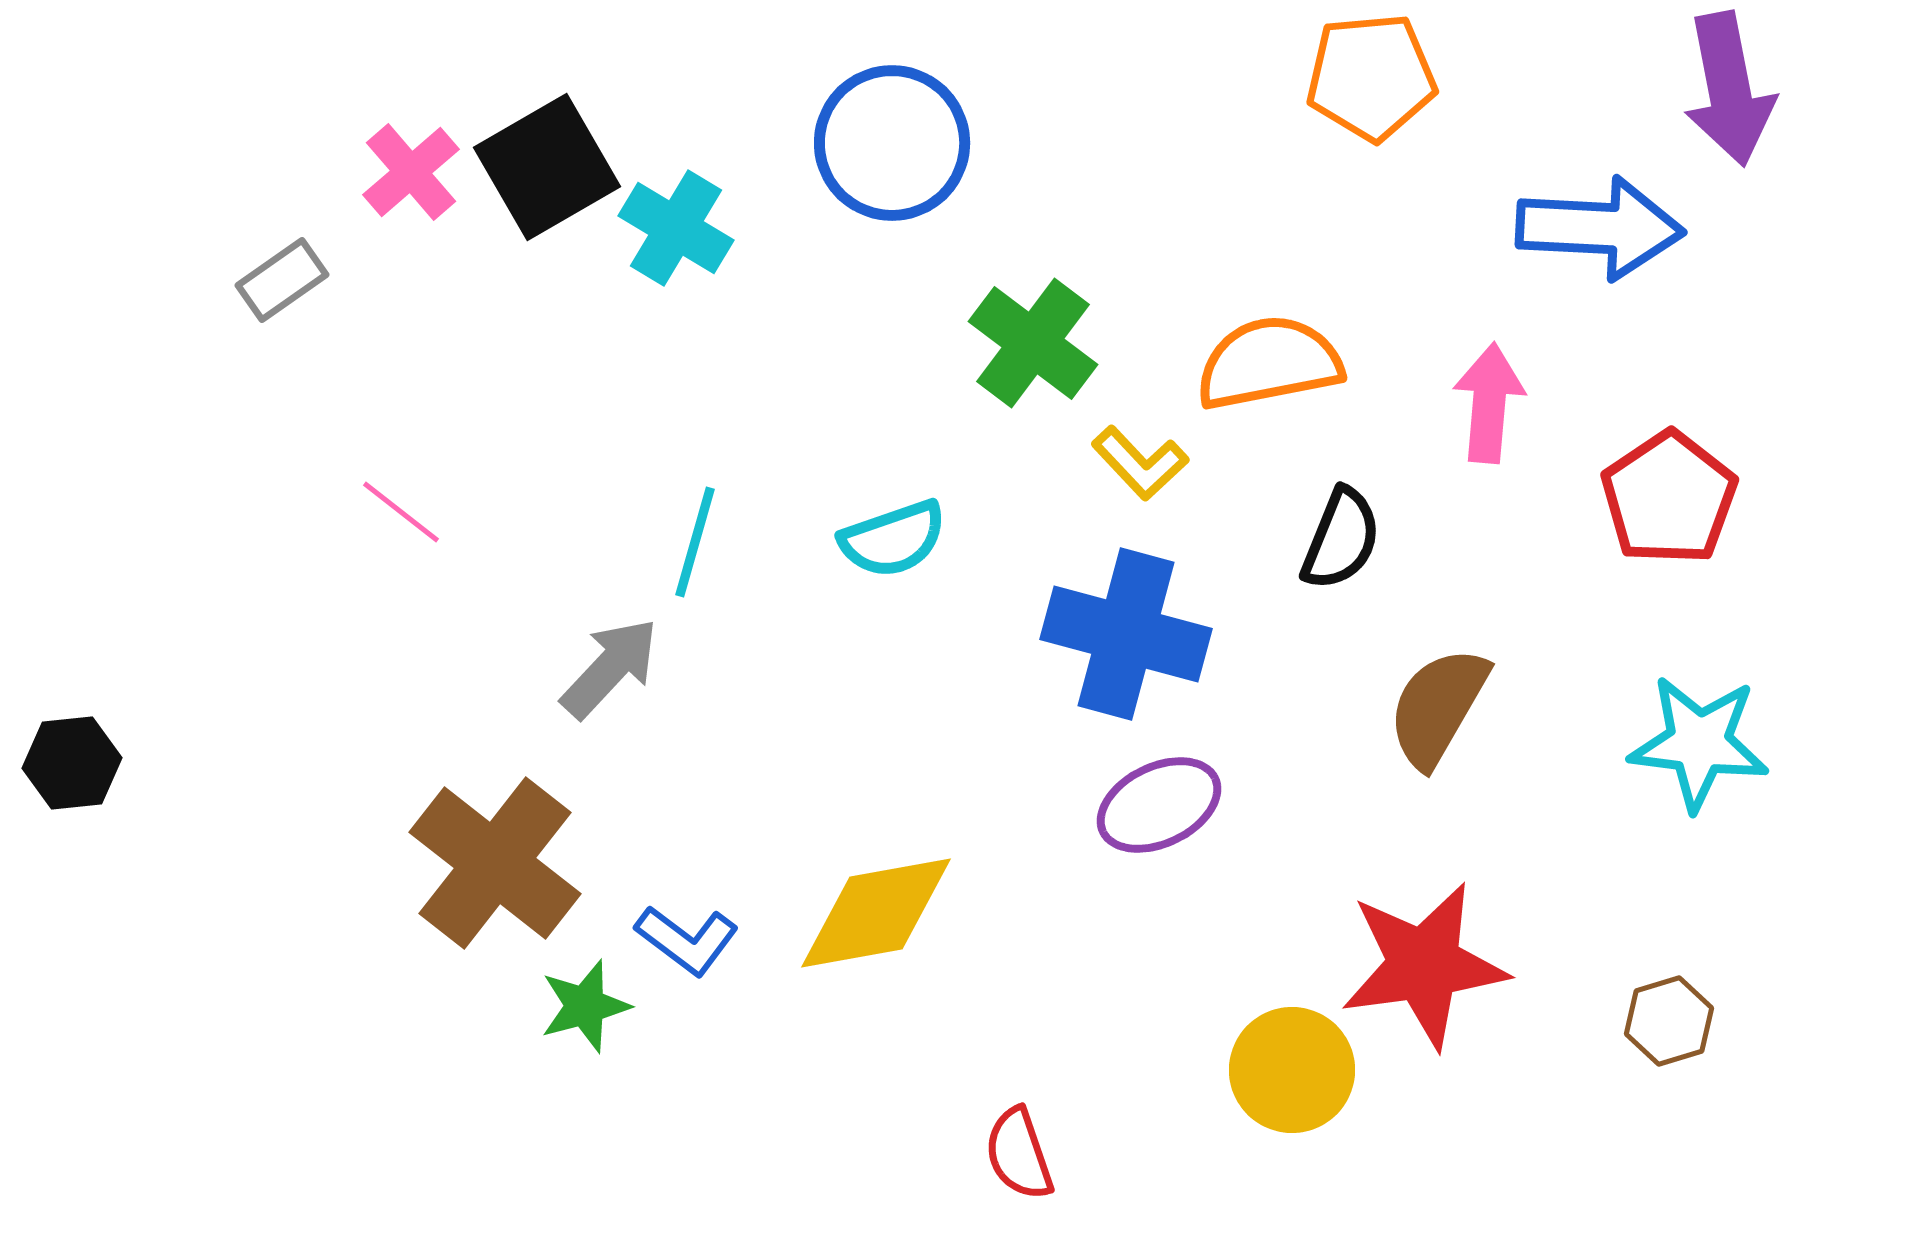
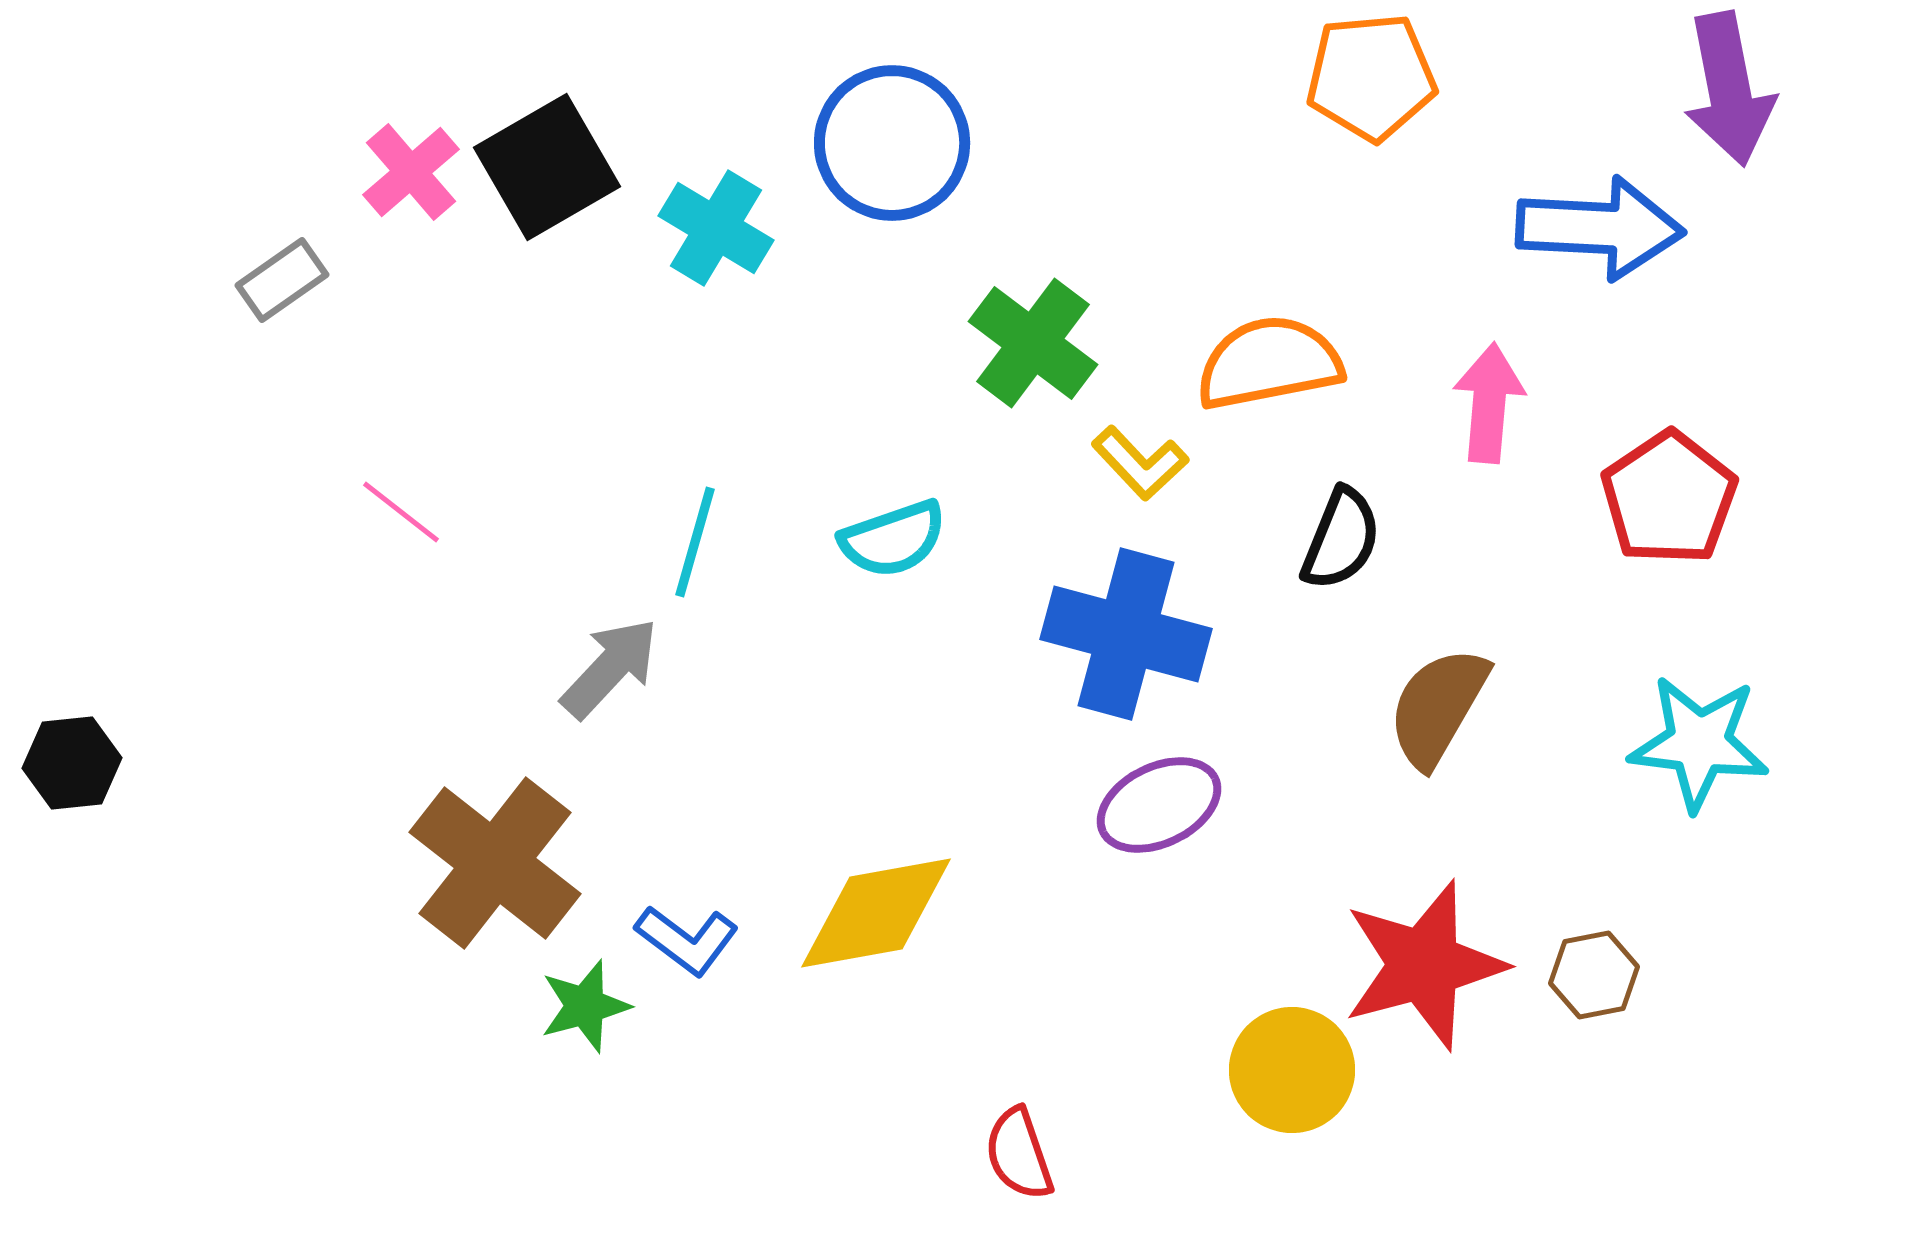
cyan cross: moved 40 px right
red star: rotated 7 degrees counterclockwise
brown hexagon: moved 75 px left, 46 px up; rotated 6 degrees clockwise
